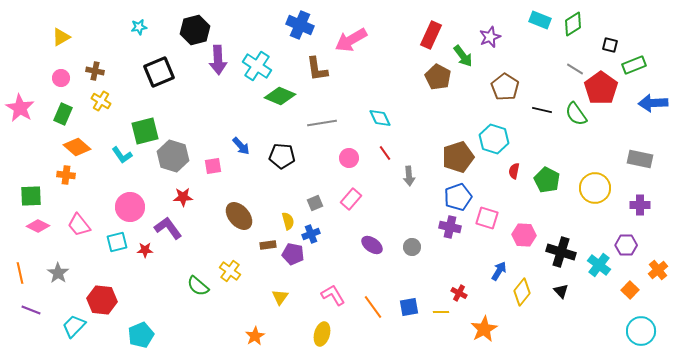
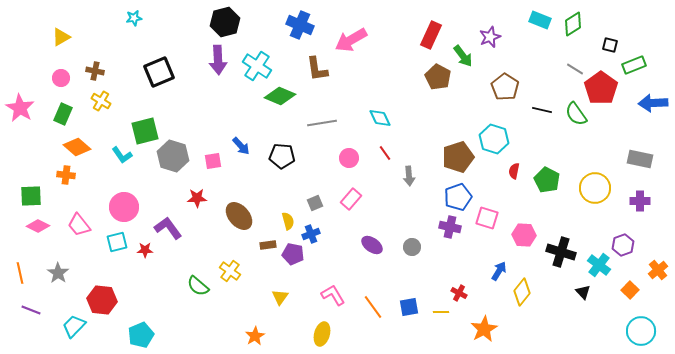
cyan star at (139, 27): moved 5 px left, 9 px up
black hexagon at (195, 30): moved 30 px right, 8 px up
pink square at (213, 166): moved 5 px up
red star at (183, 197): moved 14 px right, 1 px down
purple cross at (640, 205): moved 4 px up
pink circle at (130, 207): moved 6 px left
purple hexagon at (626, 245): moved 3 px left; rotated 20 degrees counterclockwise
black triangle at (561, 291): moved 22 px right, 1 px down
